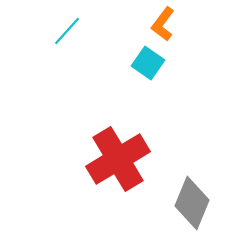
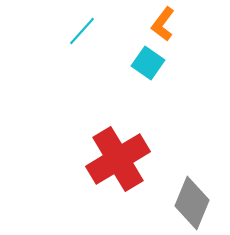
cyan line: moved 15 px right
